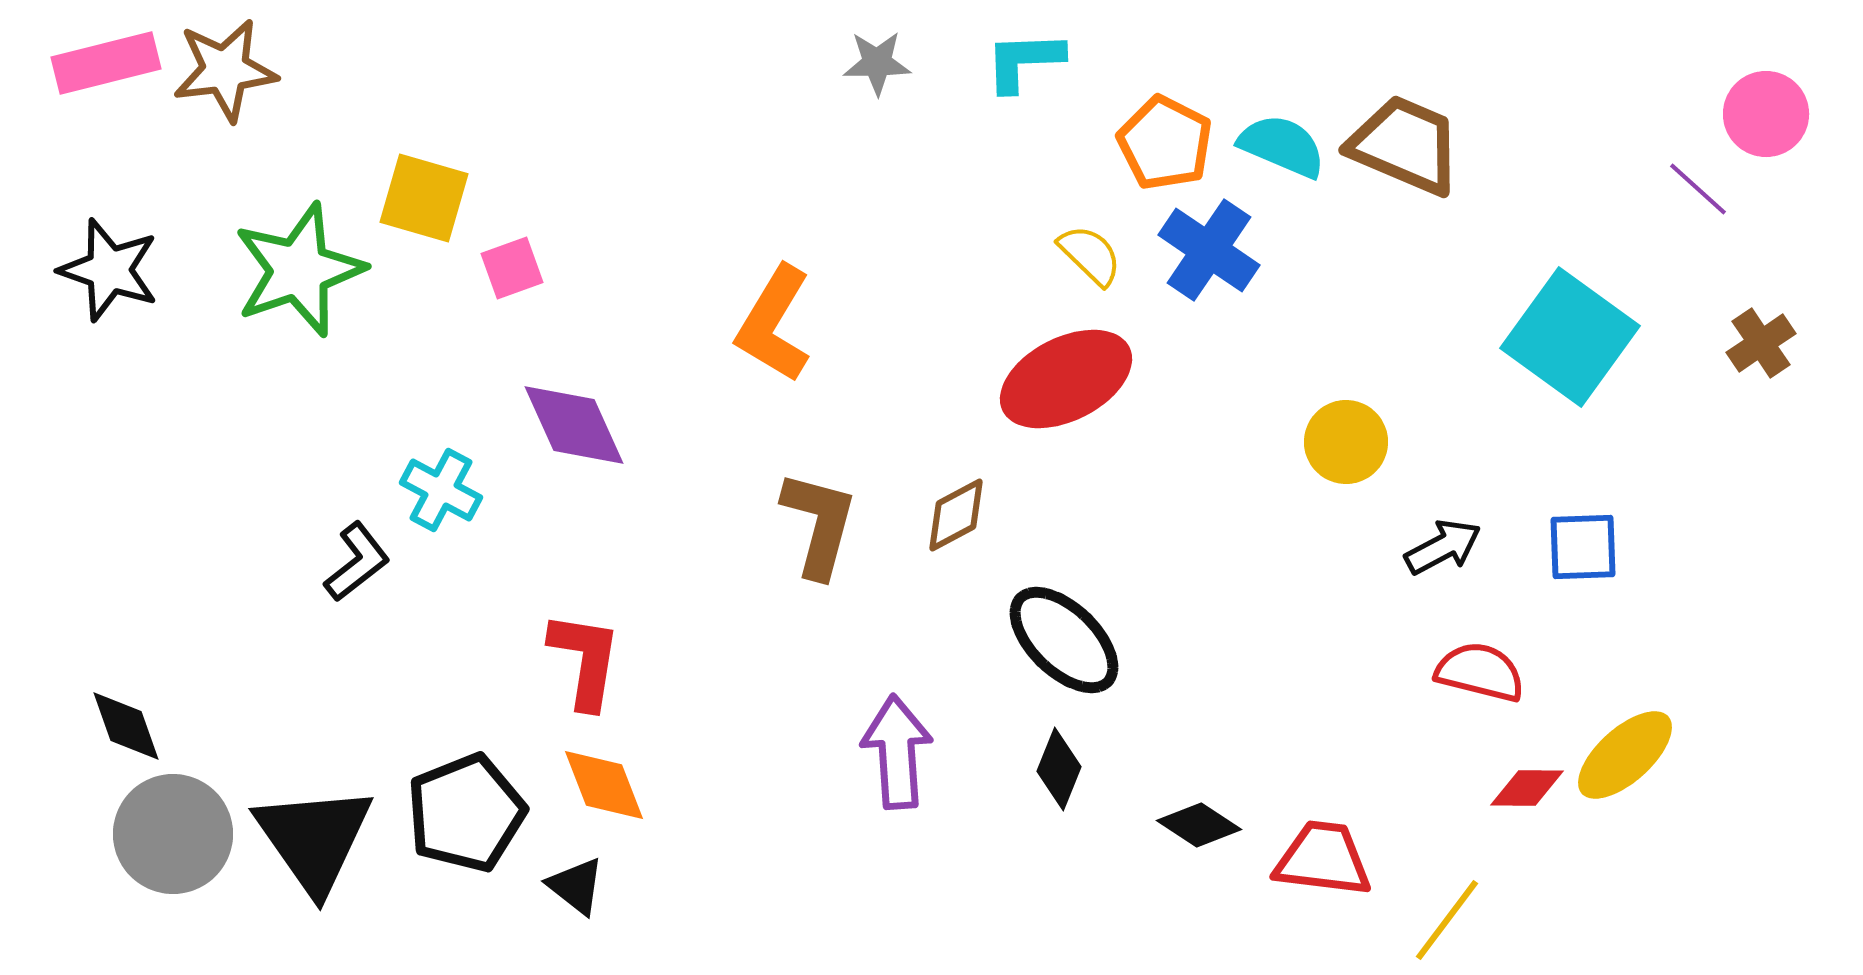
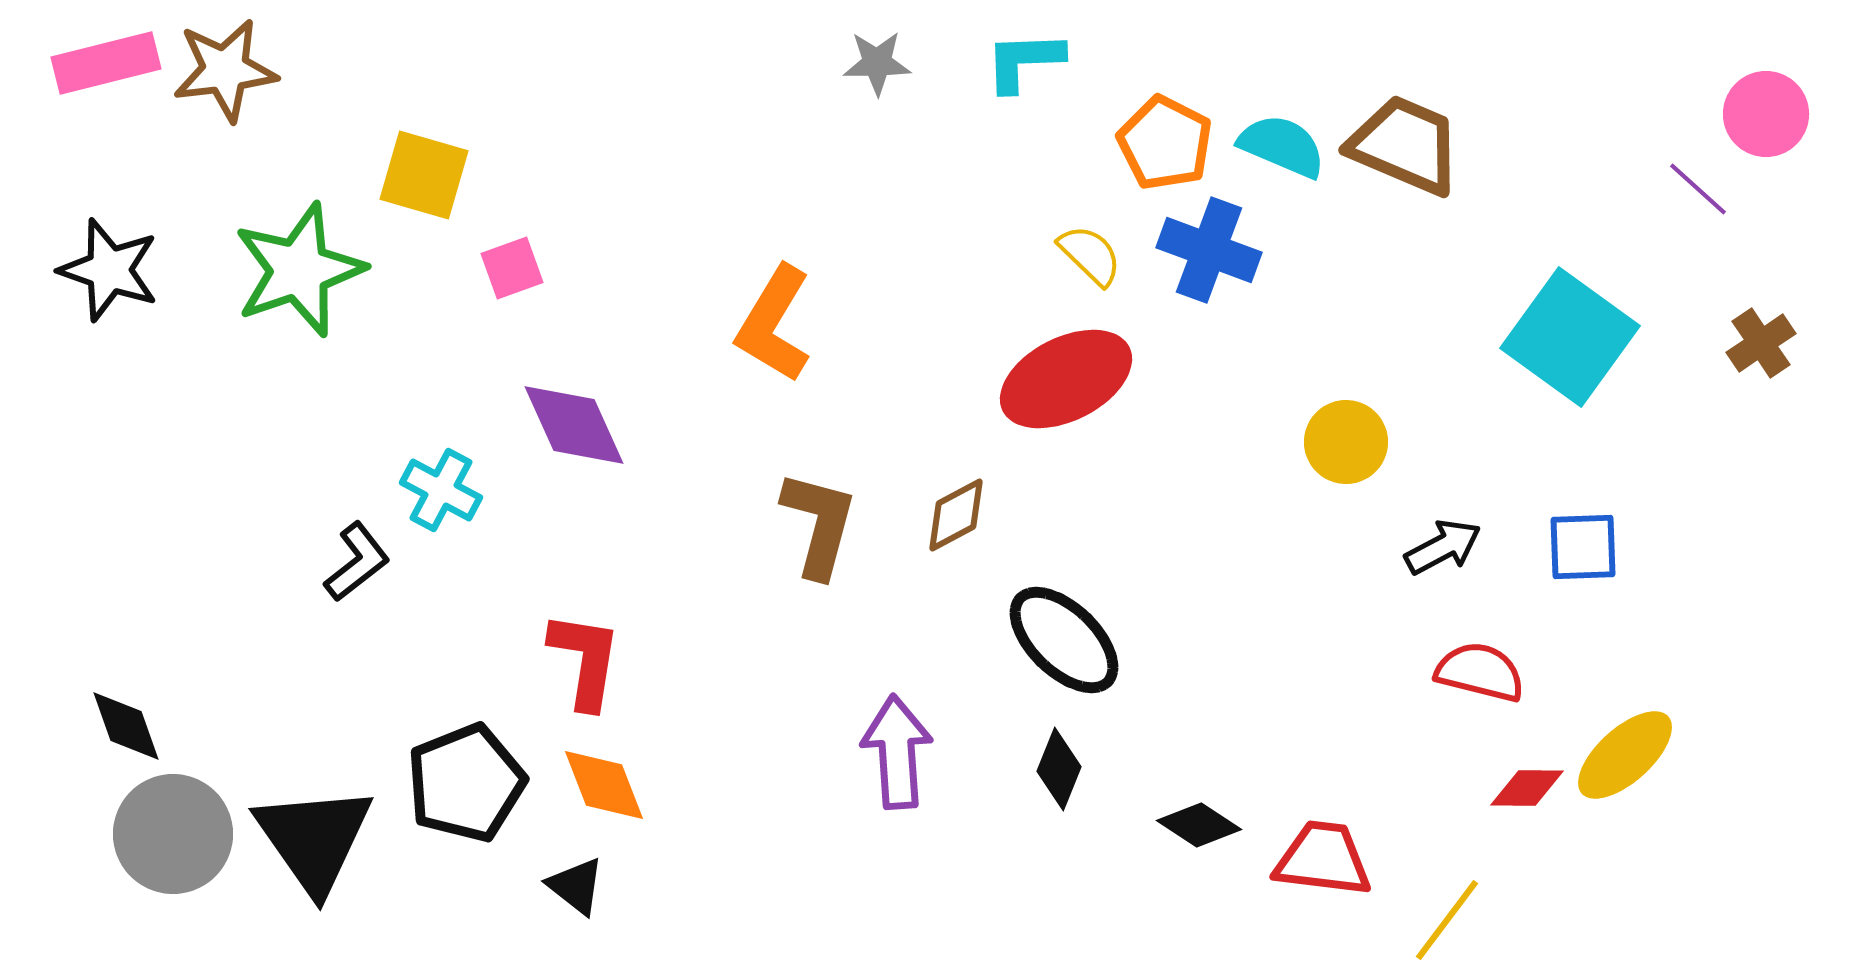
yellow square at (424, 198): moved 23 px up
blue cross at (1209, 250): rotated 14 degrees counterclockwise
black pentagon at (466, 813): moved 30 px up
